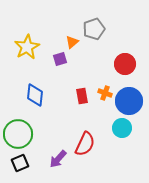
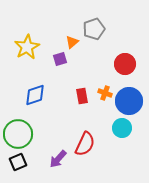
blue diamond: rotated 65 degrees clockwise
black square: moved 2 px left, 1 px up
